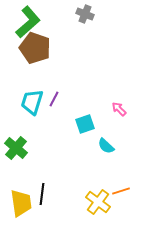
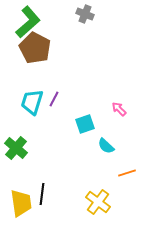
brown pentagon: rotated 8 degrees clockwise
orange line: moved 6 px right, 18 px up
